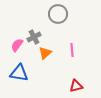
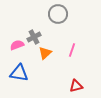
pink semicircle: rotated 32 degrees clockwise
pink line: rotated 24 degrees clockwise
